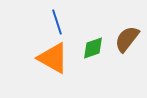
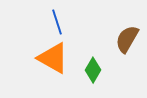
brown semicircle: rotated 8 degrees counterclockwise
green diamond: moved 22 px down; rotated 40 degrees counterclockwise
